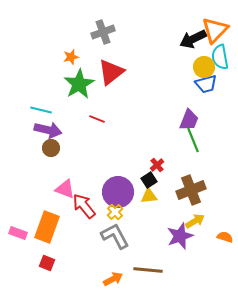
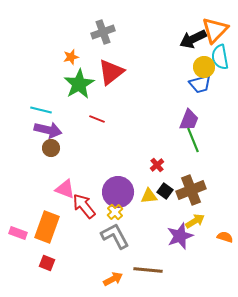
blue trapezoid: moved 6 px left
black square: moved 16 px right, 11 px down; rotated 21 degrees counterclockwise
